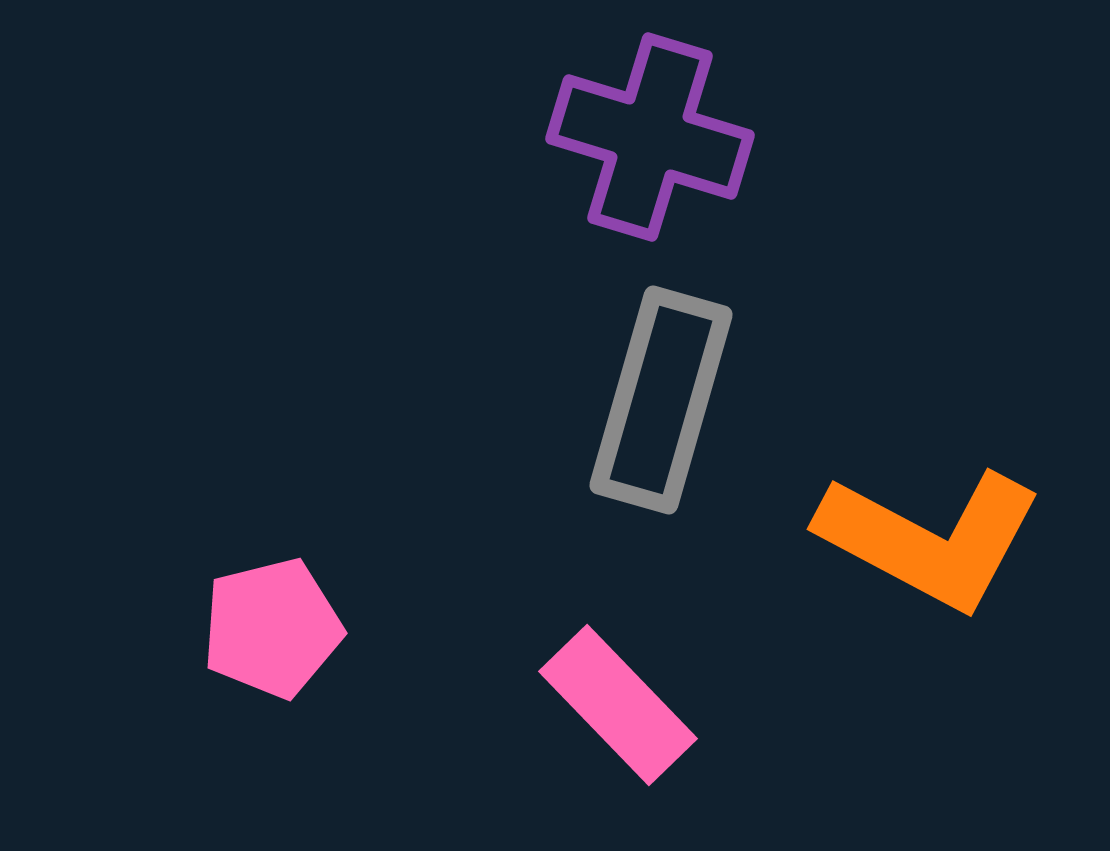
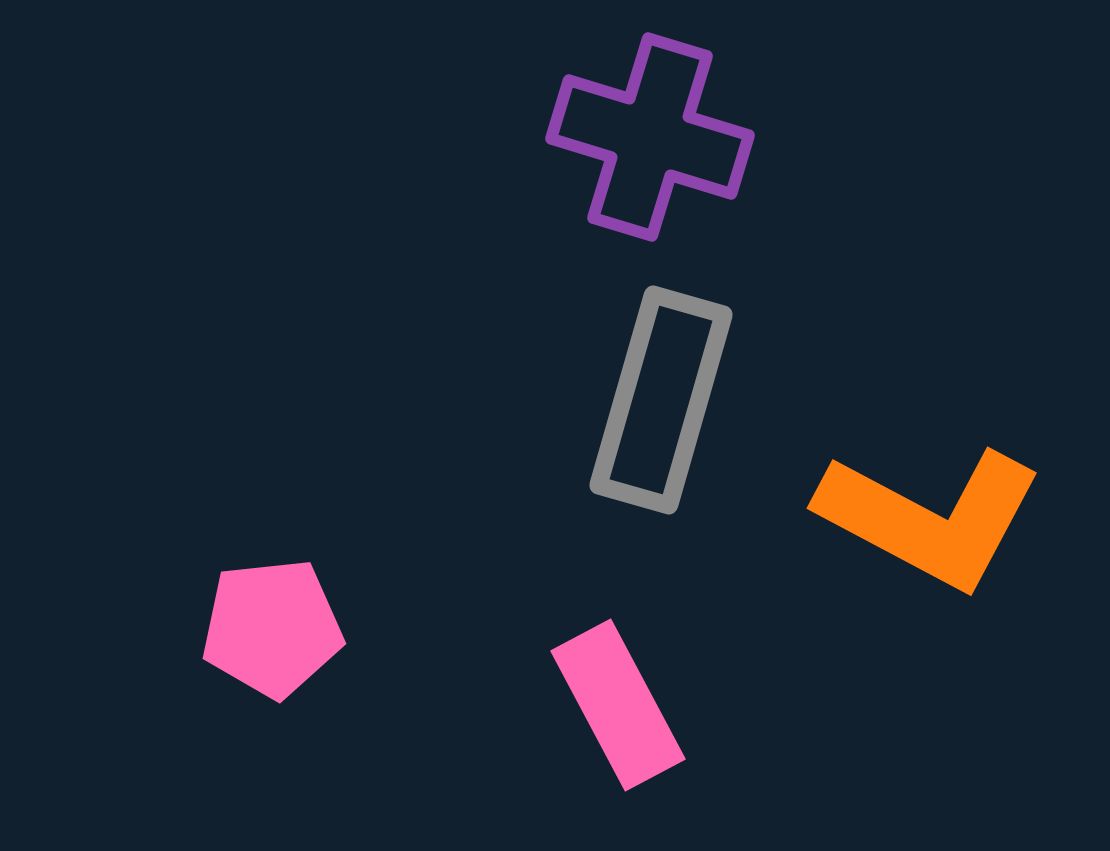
orange L-shape: moved 21 px up
pink pentagon: rotated 8 degrees clockwise
pink rectangle: rotated 16 degrees clockwise
